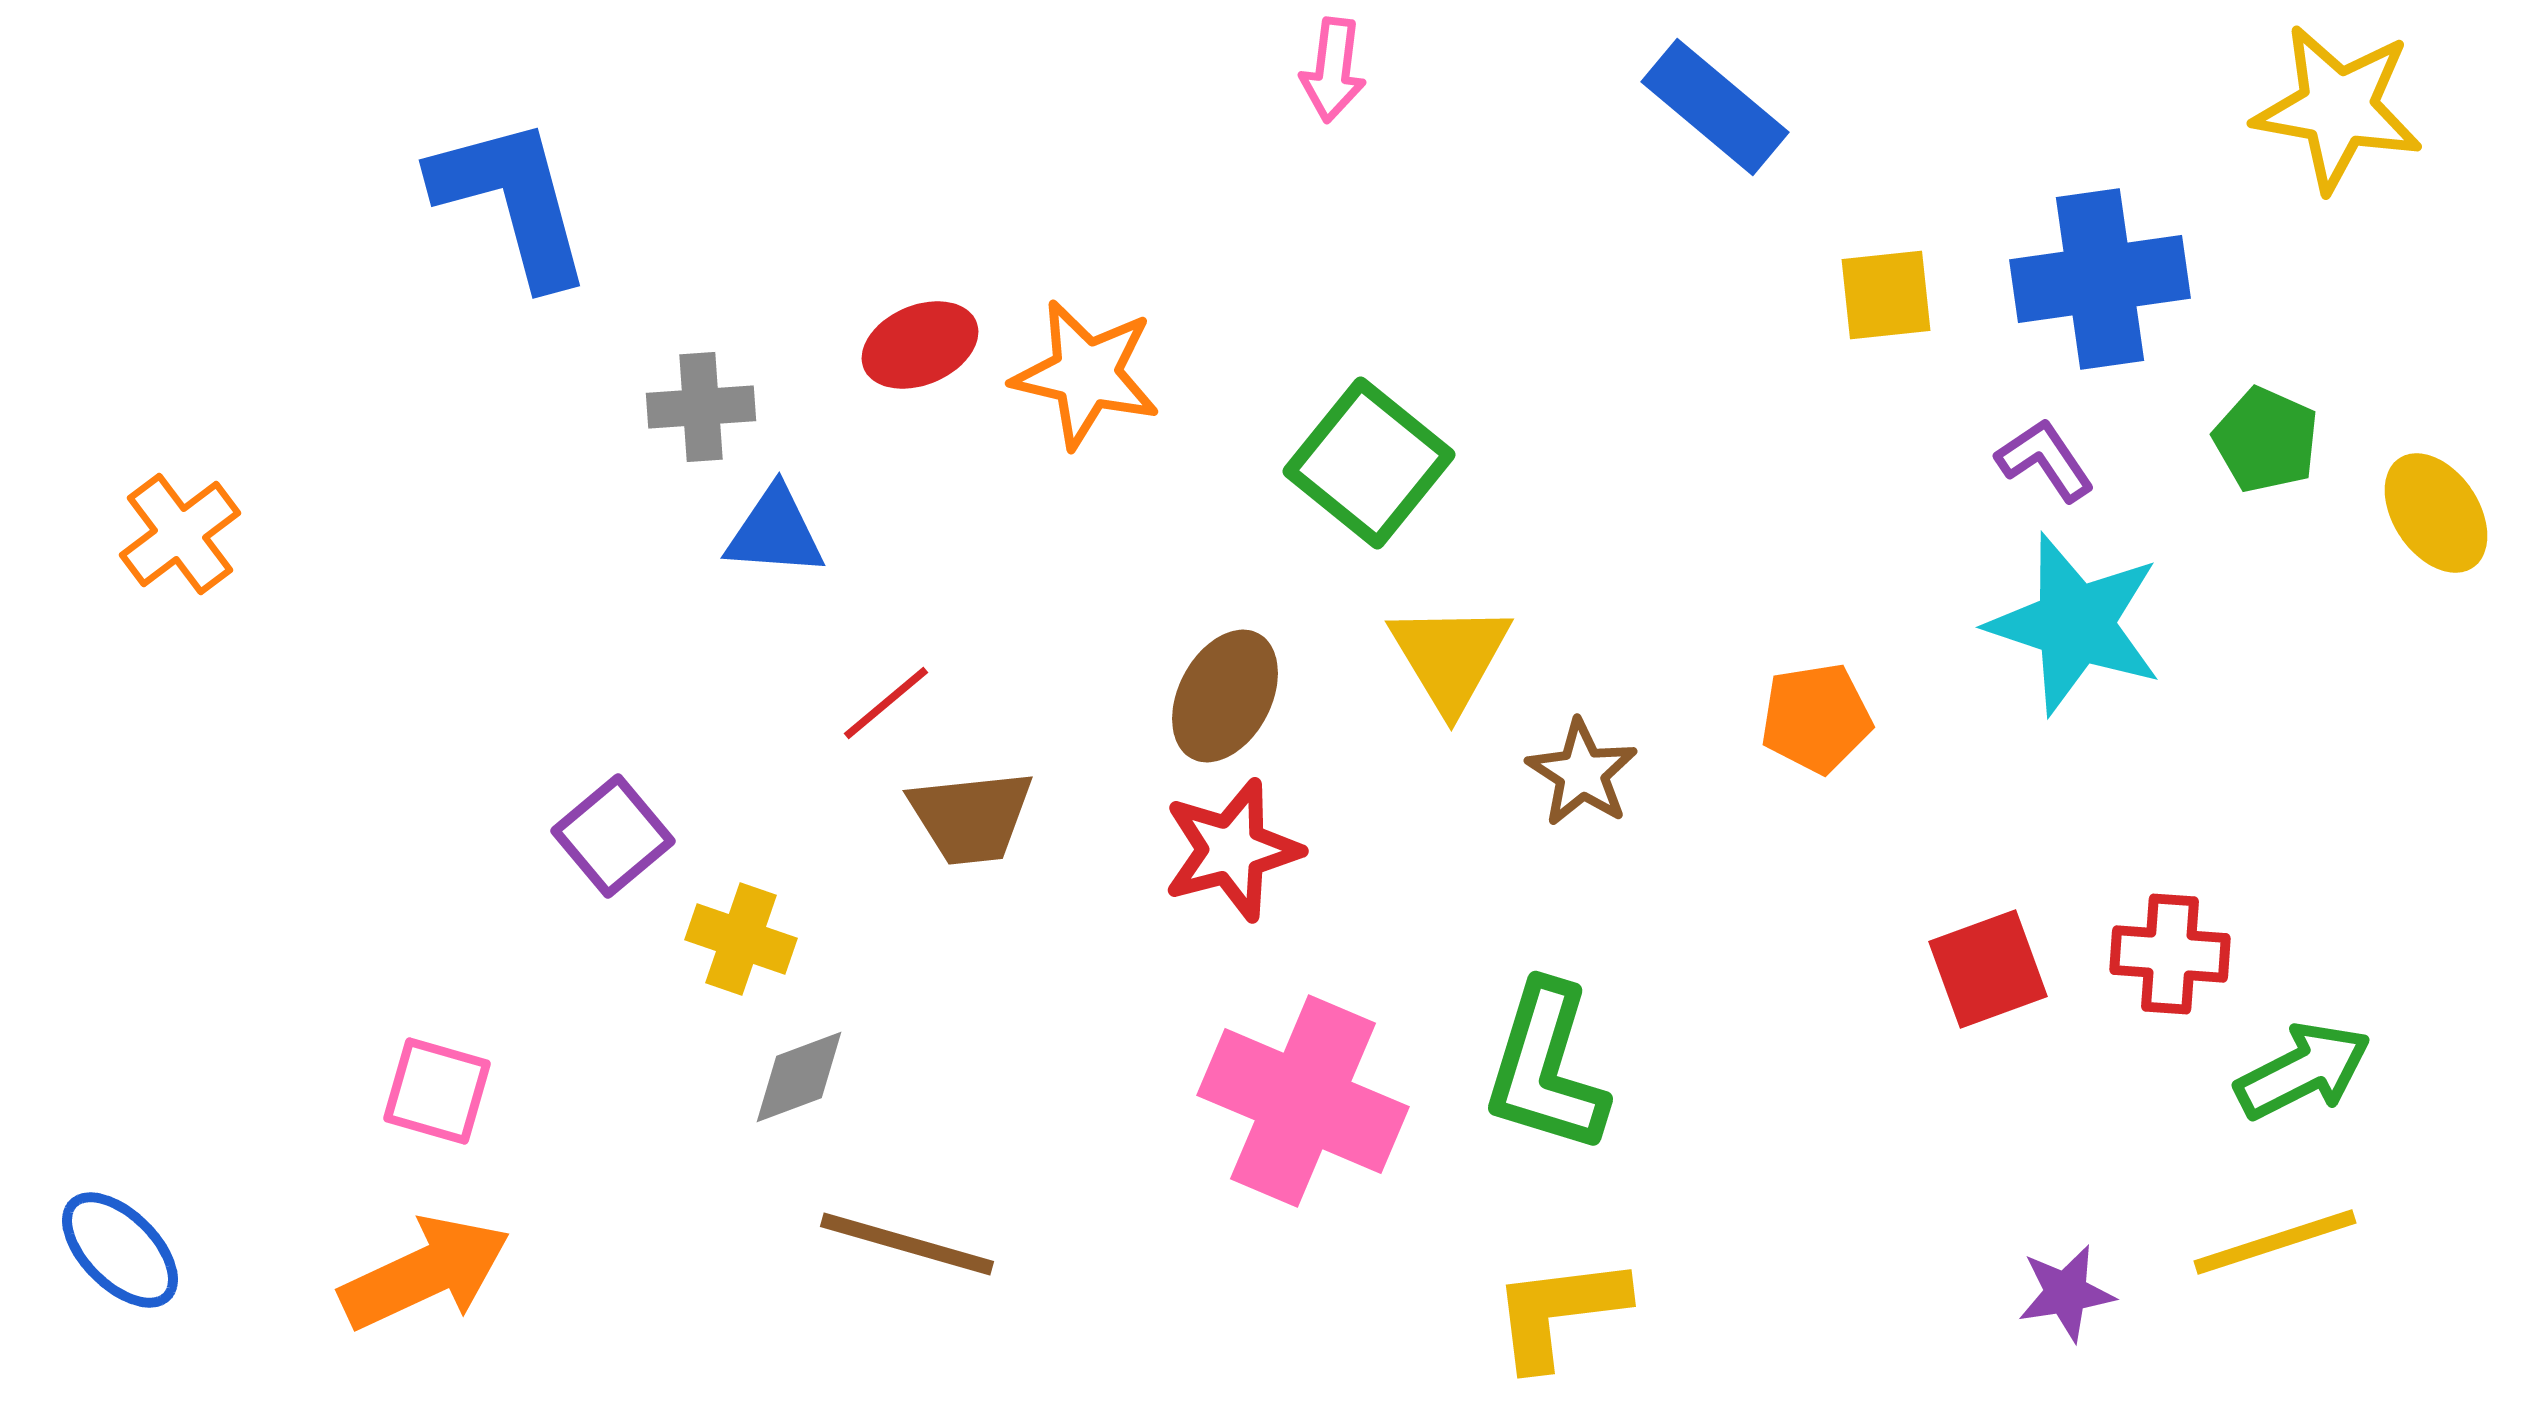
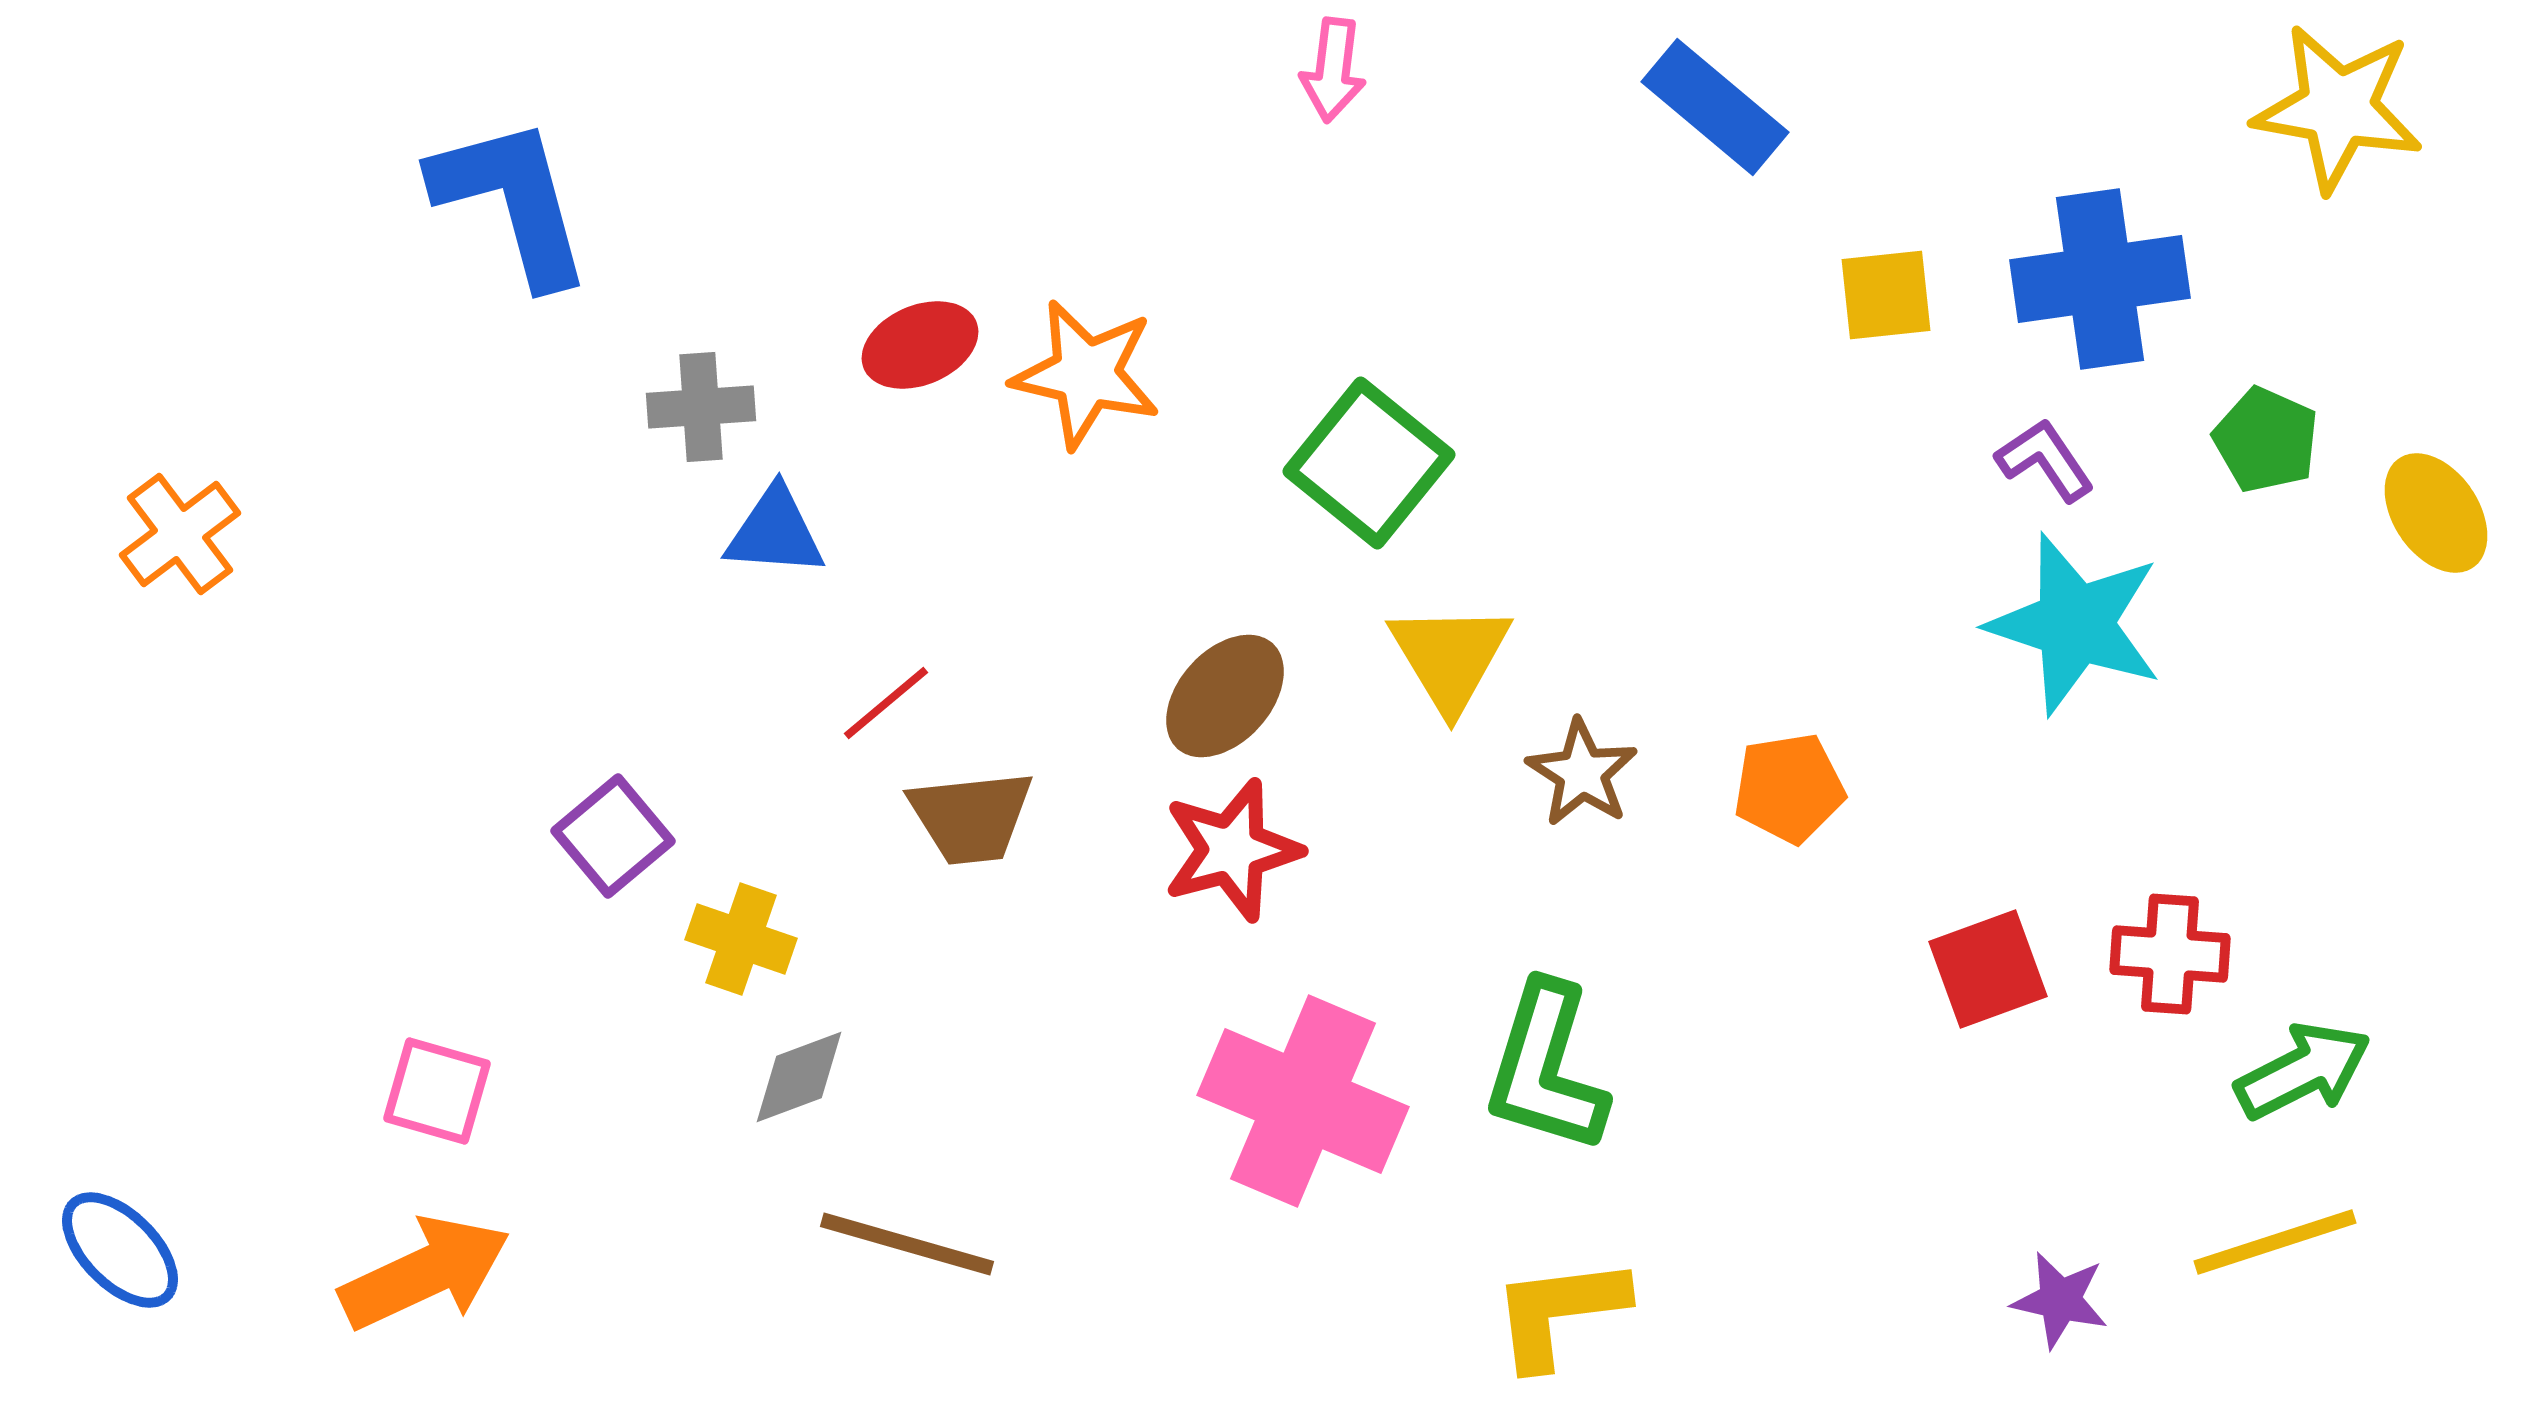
brown ellipse: rotated 14 degrees clockwise
orange pentagon: moved 27 px left, 70 px down
purple star: moved 6 px left, 7 px down; rotated 22 degrees clockwise
